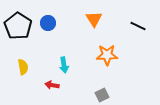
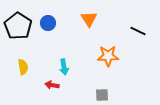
orange triangle: moved 5 px left
black line: moved 5 px down
orange star: moved 1 px right, 1 px down
cyan arrow: moved 2 px down
gray square: rotated 24 degrees clockwise
